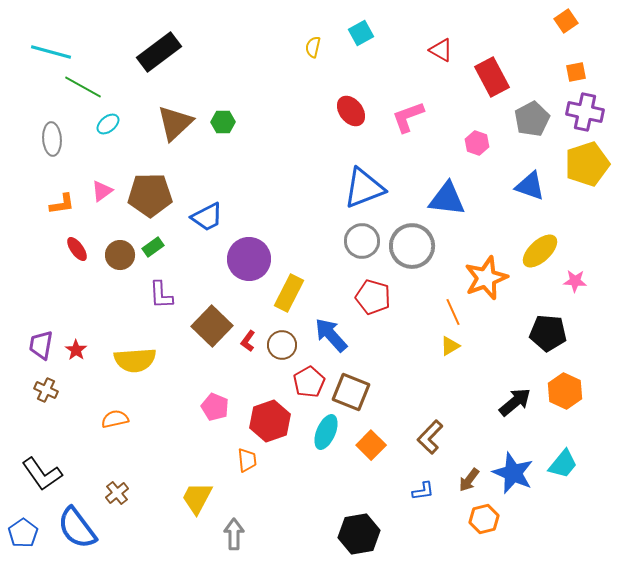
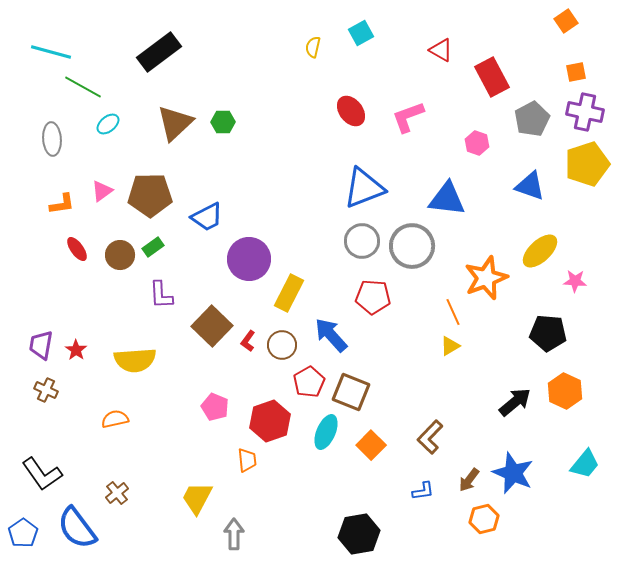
red pentagon at (373, 297): rotated 12 degrees counterclockwise
cyan trapezoid at (563, 464): moved 22 px right
